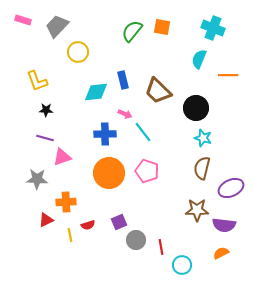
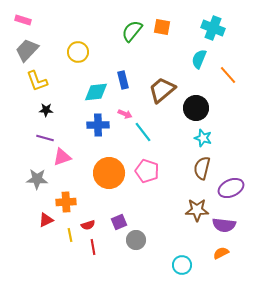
gray trapezoid: moved 30 px left, 24 px down
orange line: rotated 48 degrees clockwise
brown trapezoid: moved 4 px right, 1 px up; rotated 96 degrees clockwise
blue cross: moved 7 px left, 9 px up
red line: moved 68 px left
